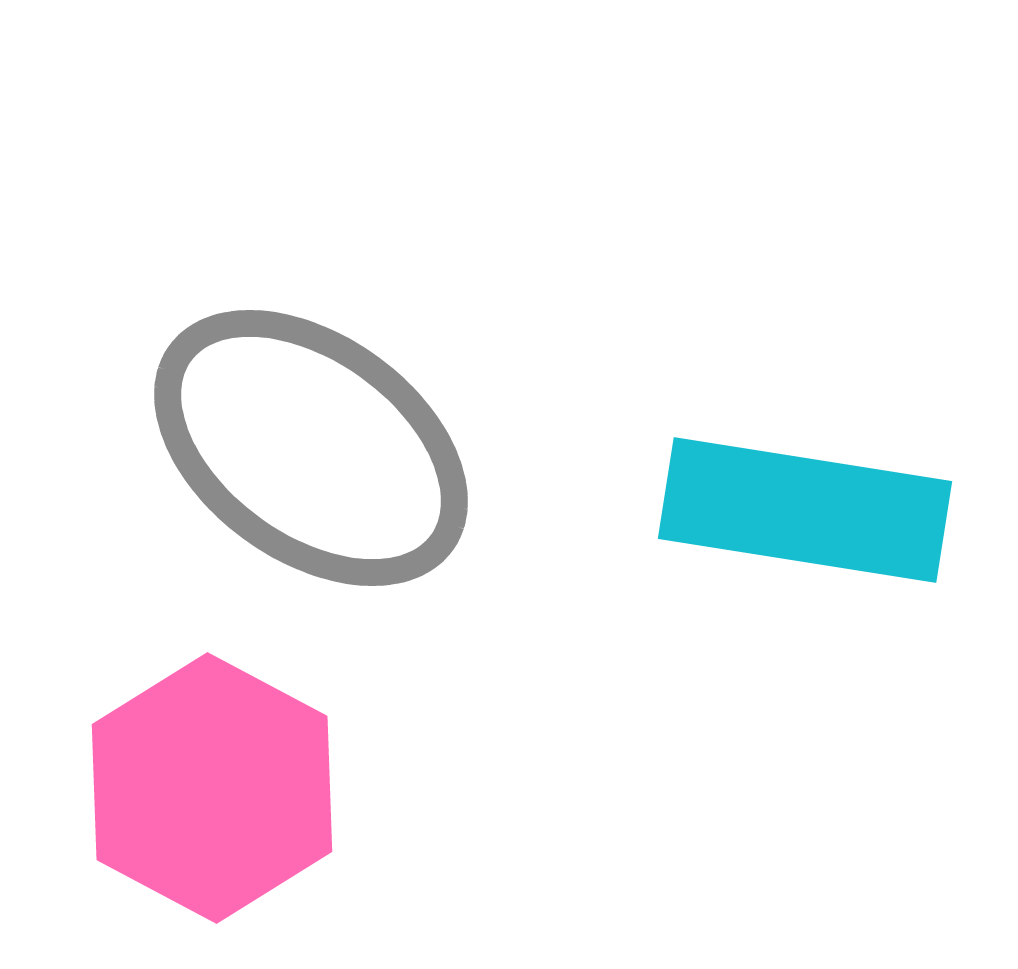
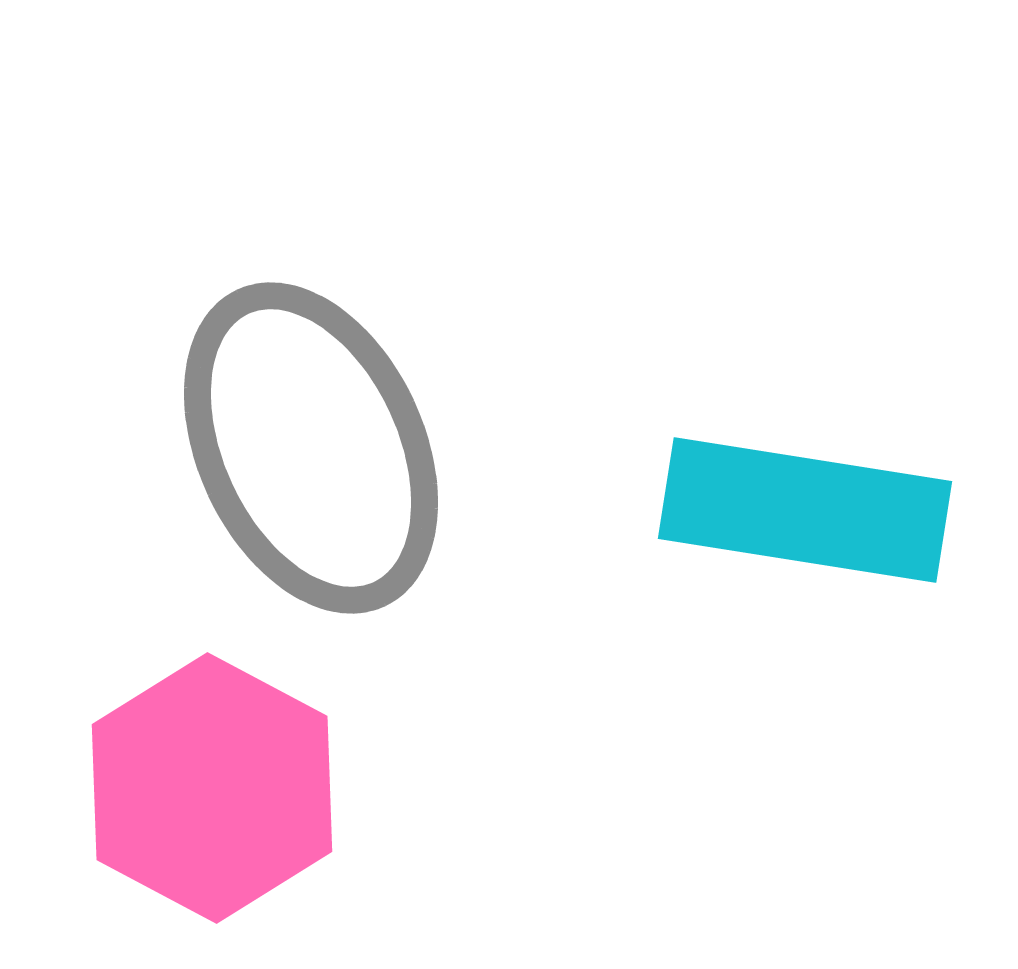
gray ellipse: rotated 29 degrees clockwise
